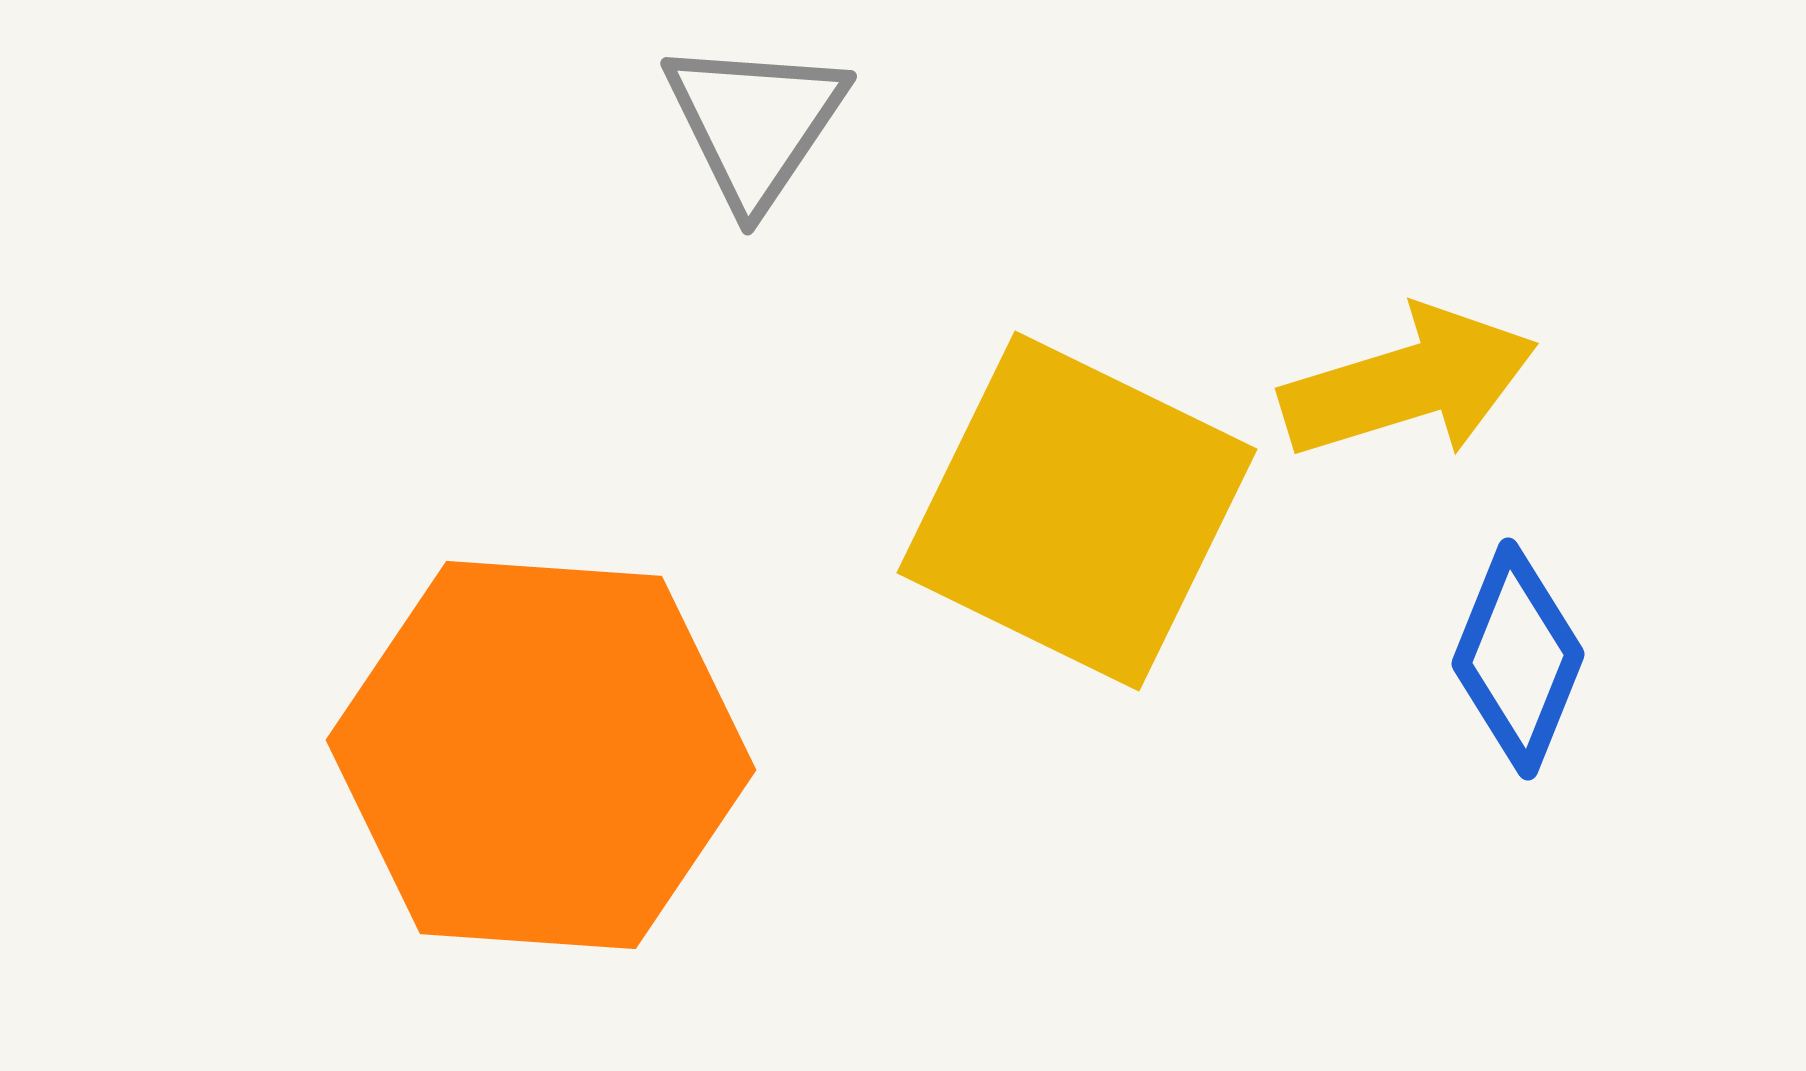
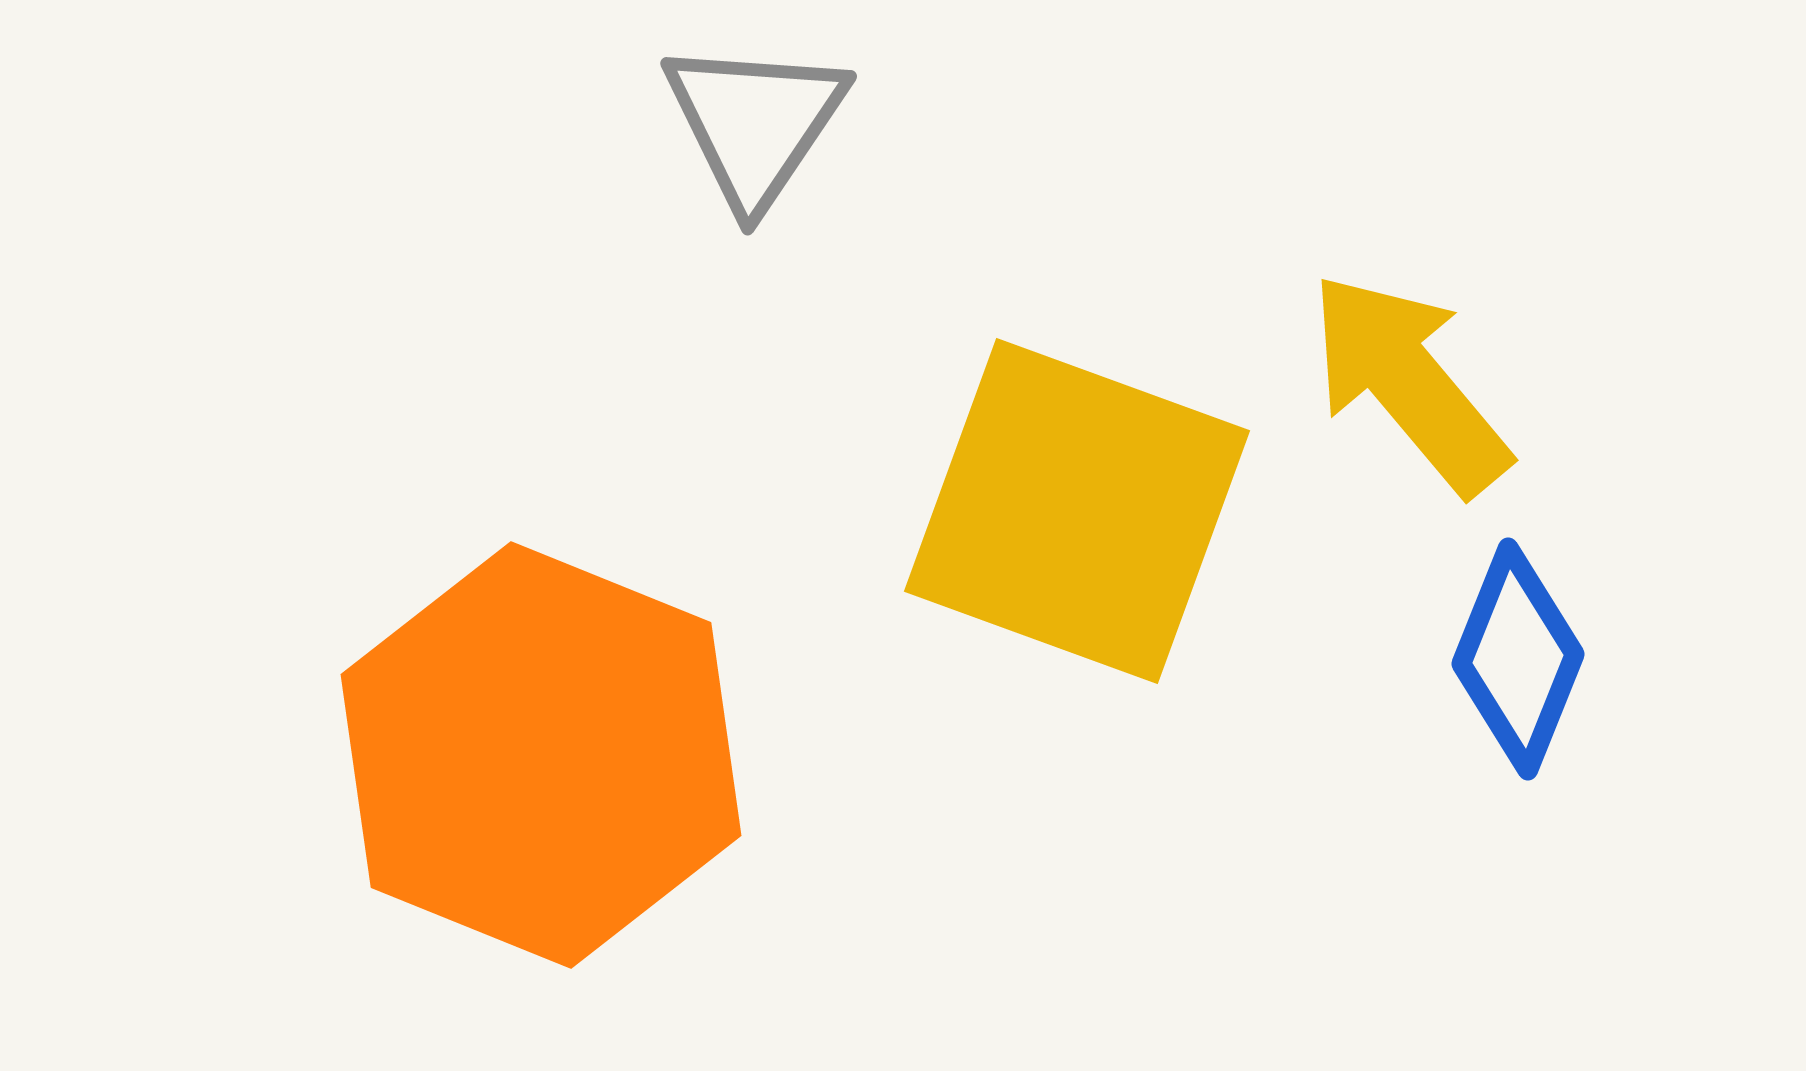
yellow arrow: rotated 113 degrees counterclockwise
yellow square: rotated 6 degrees counterclockwise
orange hexagon: rotated 18 degrees clockwise
